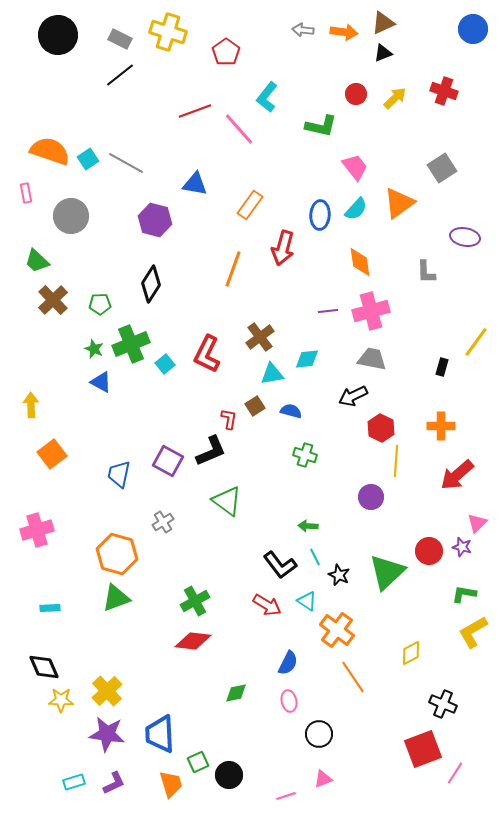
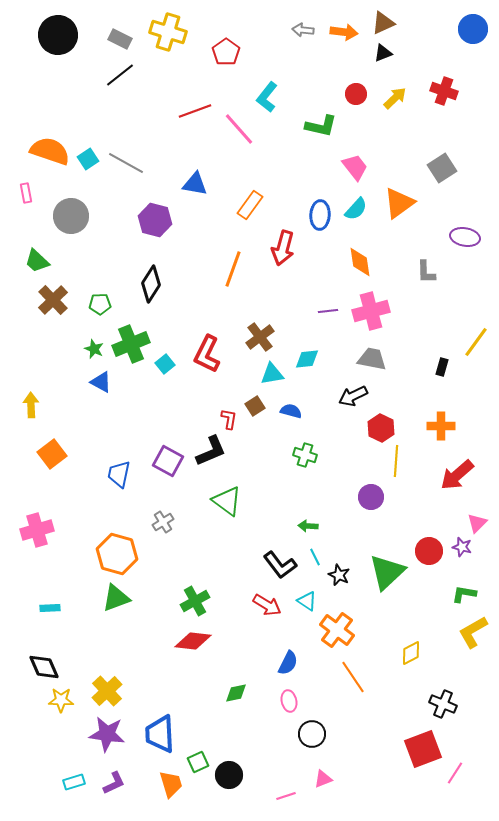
black circle at (319, 734): moved 7 px left
